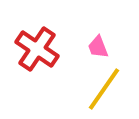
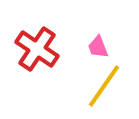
yellow line: moved 3 px up
